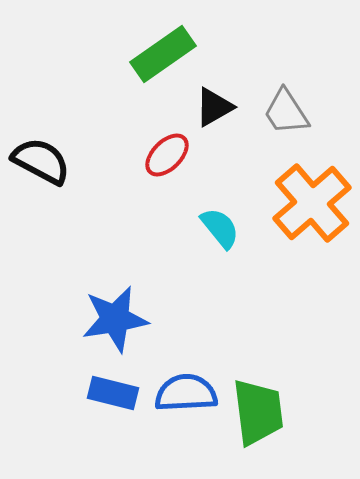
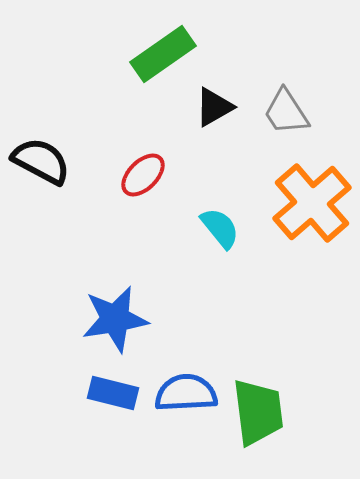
red ellipse: moved 24 px left, 20 px down
